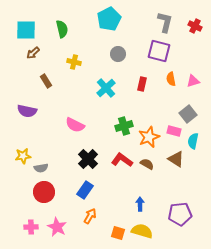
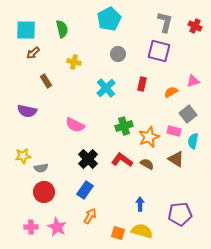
orange semicircle: moved 13 px down; rotated 72 degrees clockwise
